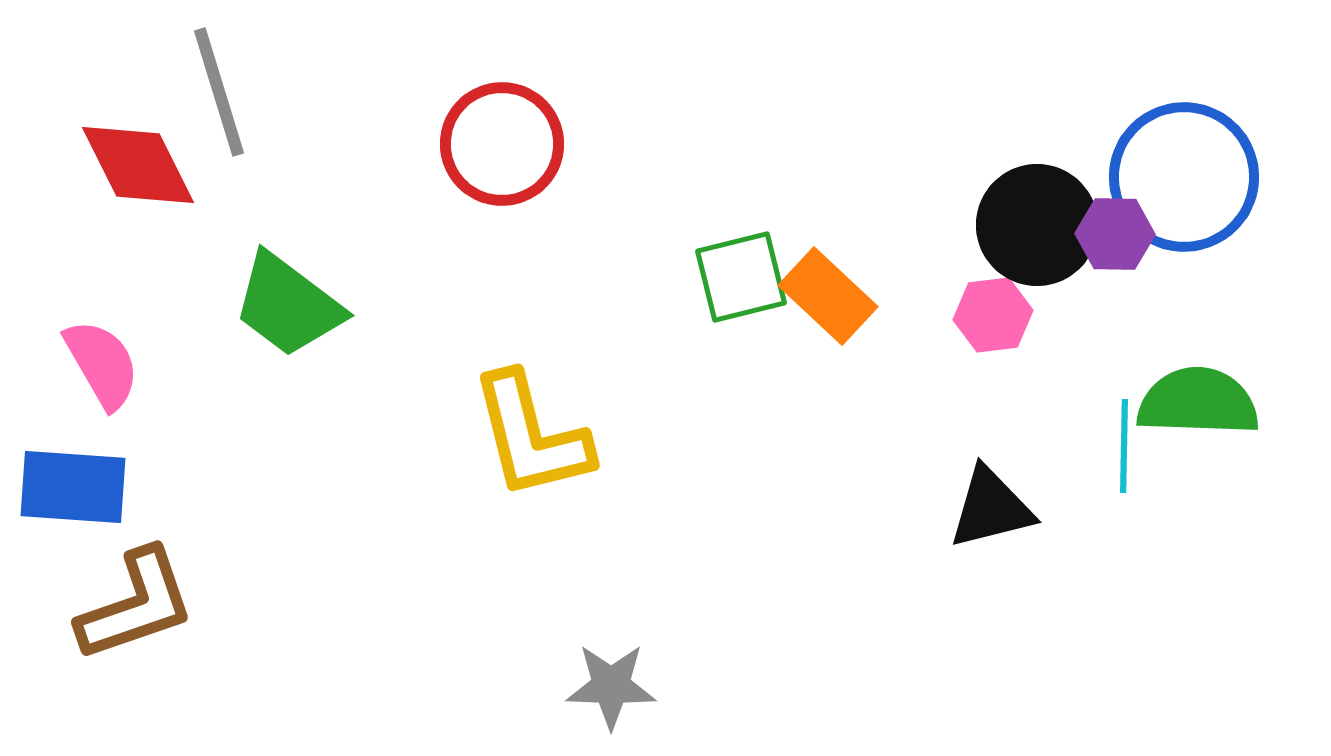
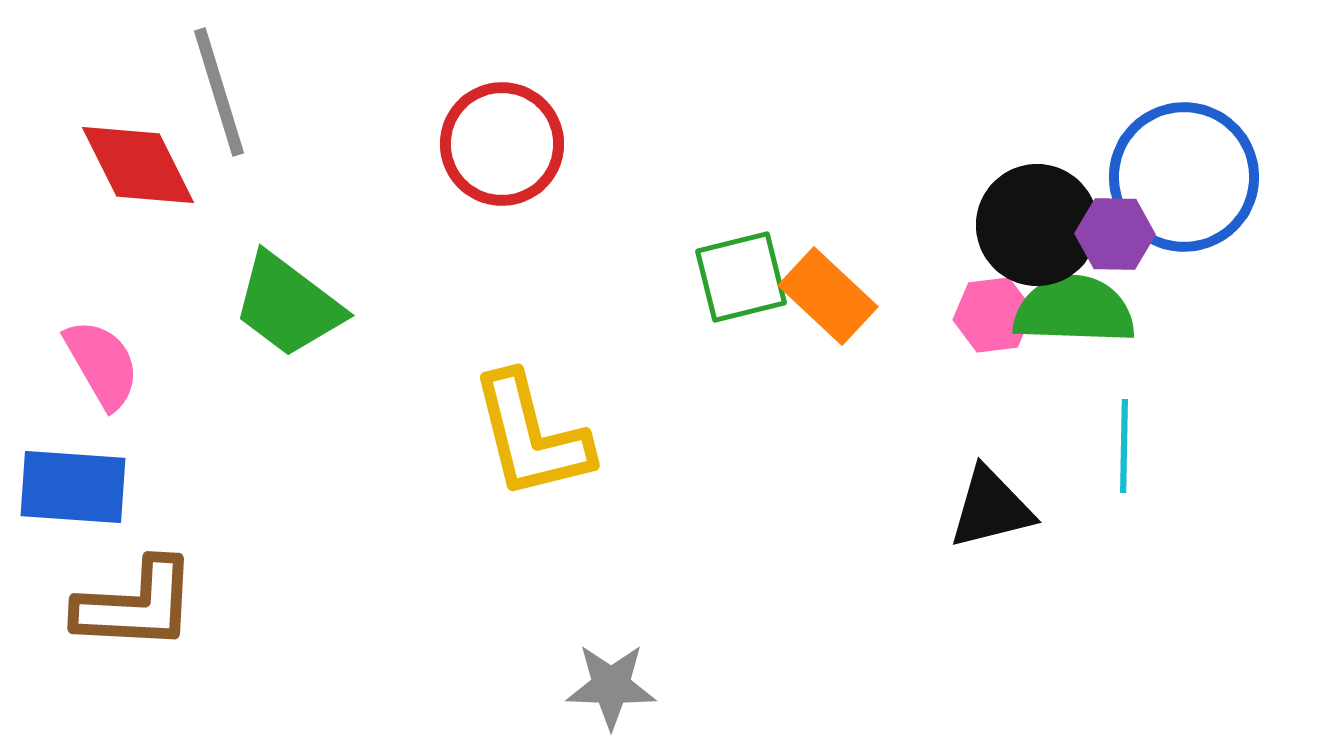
green semicircle: moved 124 px left, 92 px up
brown L-shape: rotated 22 degrees clockwise
